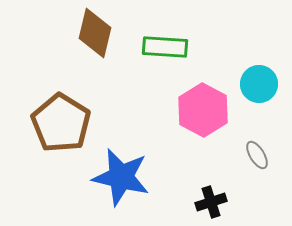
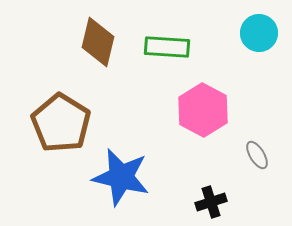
brown diamond: moved 3 px right, 9 px down
green rectangle: moved 2 px right
cyan circle: moved 51 px up
